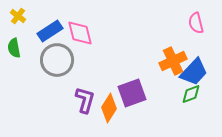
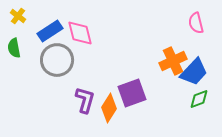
green diamond: moved 8 px right, 5 px down
